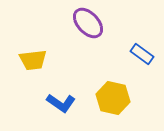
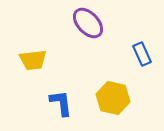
blue rectangle: rotated 30 degrees clockwise
blue L-shape: rotated 132 degrees counterclockwise
